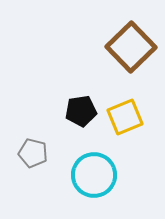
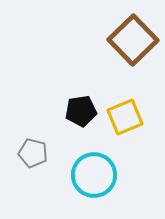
brown square: moved 2 px right, 7 px up
